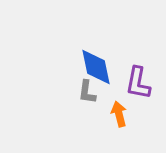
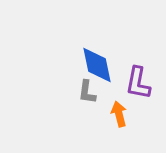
blue diamond: moved 1 px right, 2 px up
